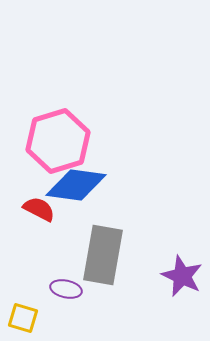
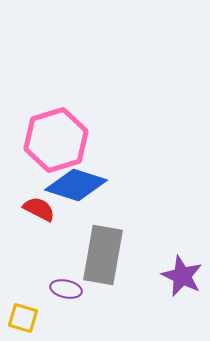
pink hexagon: moved 2 px left, 1 px up
blue diamond: rotated 10 degrees clockwise
